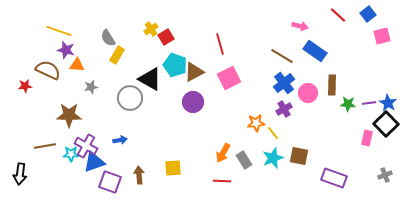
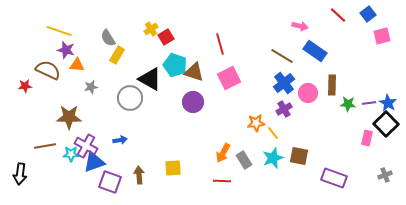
brown triangle at (194, 72): rotated 45 degrees clockwise
brown star at (69, 115): moved 2 px down
